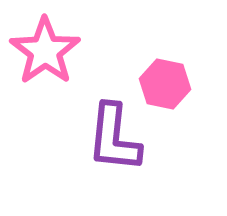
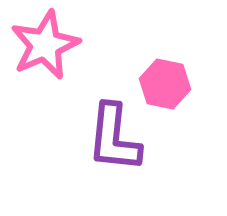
pink star: moved 6 px up; rotated 12 degrees clockwise
